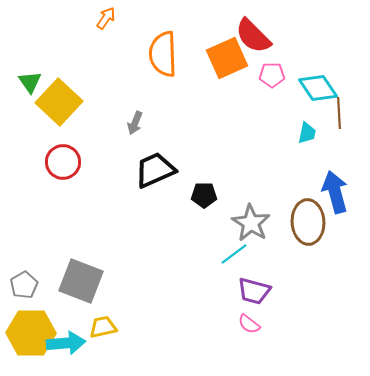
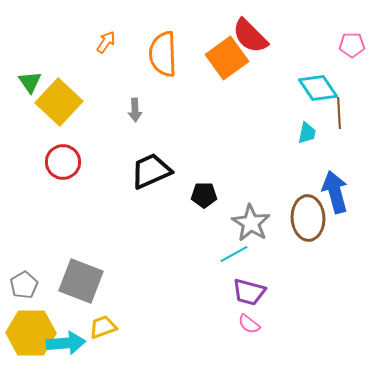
orange arrow: moved 24 px down
red semicircle: moved 3 px left
orange square: rotated 12 degrees counterclockwise
pink pentagon: moved 80 px right, 30 px up
gray arrow: moved 13 px up; rotated 25 degrees counterclockwise
black trapezoid: moved 4 px left, 1 px down
brown ellipse: moved 4 px up
cyan line: rotated 8 degrees clockwise
purple trapezoid: moved 5 px left, 1 px down
yellow trapezoid: rotated 8 degrees counterclockwise
